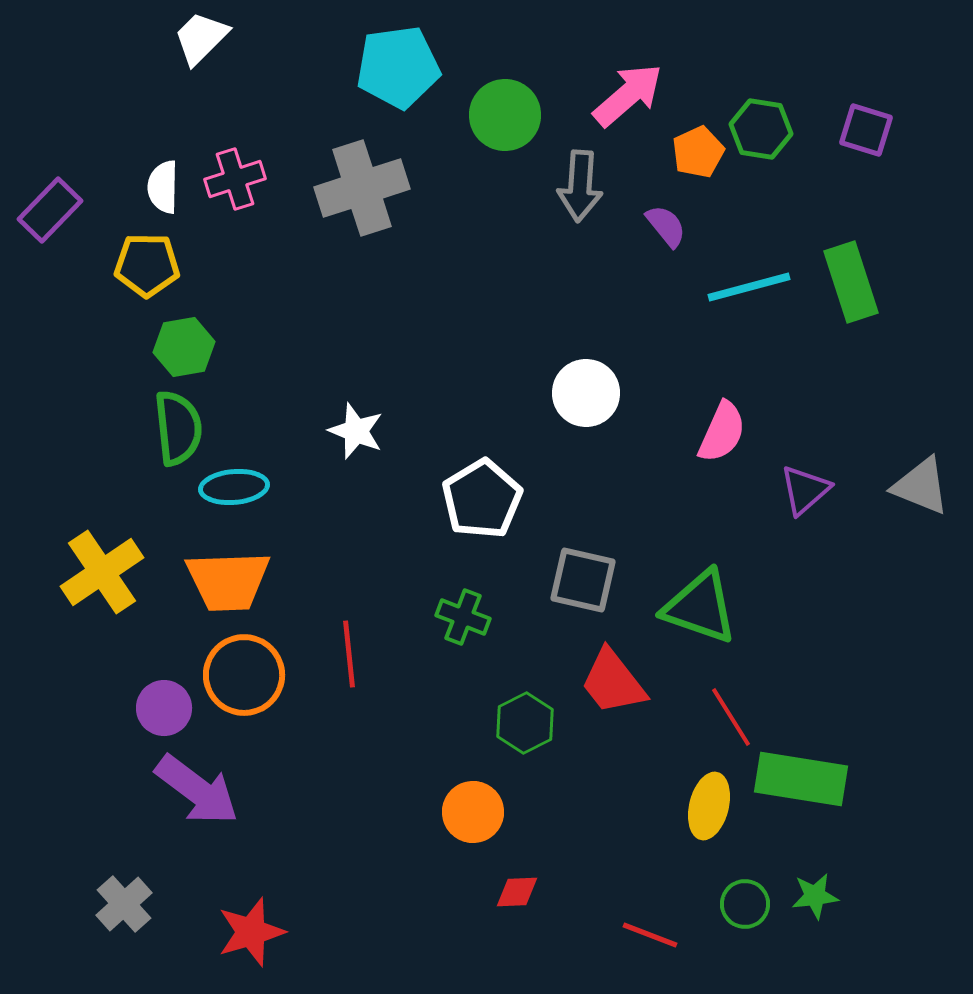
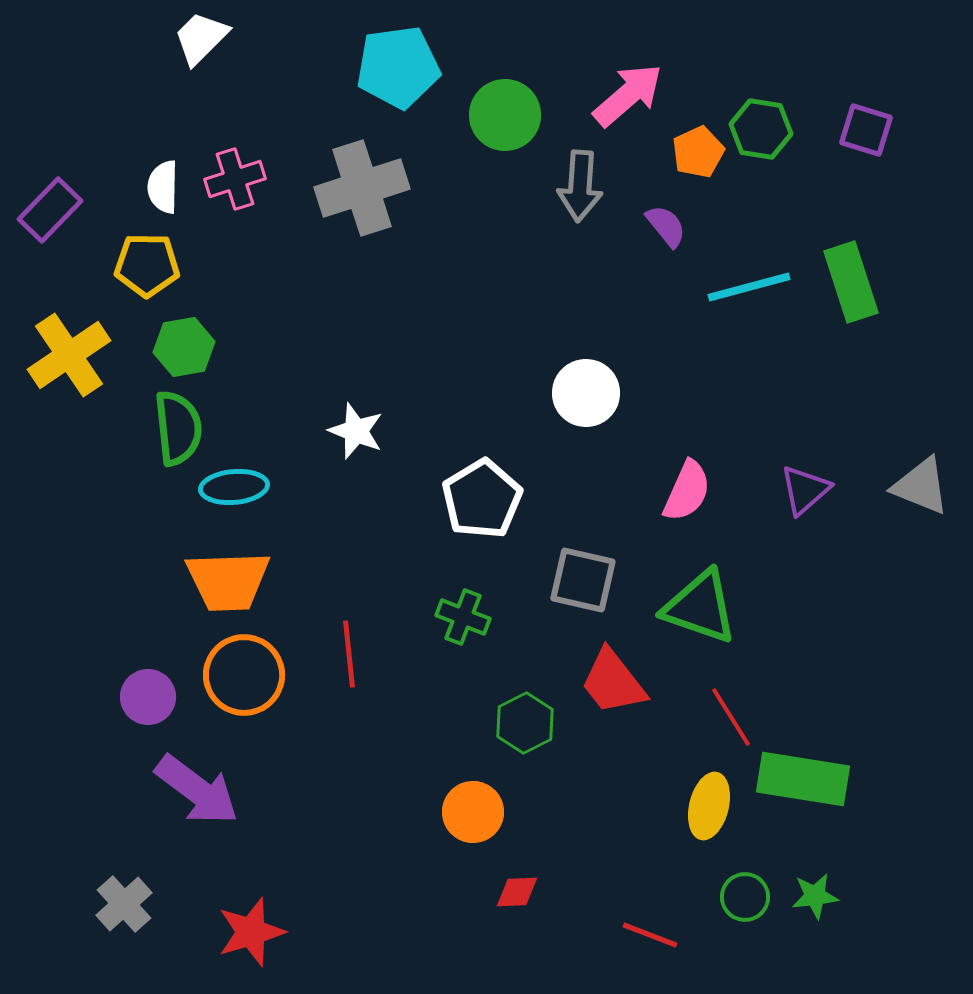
pink semicircle at (722, 432): moved 35 px left, 59 px down
yellow cross at (102, 572): moved 33 px left, 217 px up
purple circle at (164, 708): moved 16 px left, 11 px up
green rectangle at (801, 779): moved 2 px right
green circle at (745, 904): moved 7 px up
